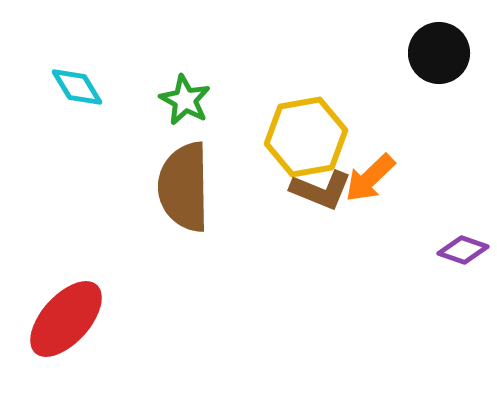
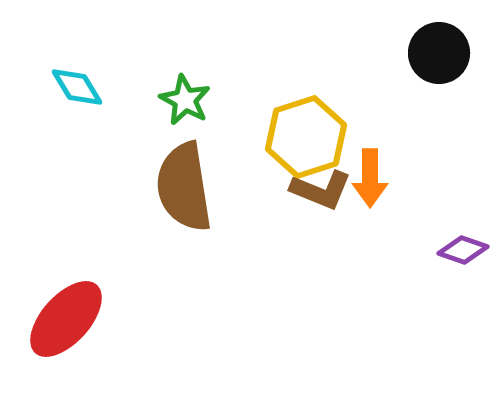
yellow hexagon: rotated 8 degrees counterclockwise
orange arrow: rotated 46 degrees counterclockwise
brown semicircle: rotated 8 degrees counterclockwise
